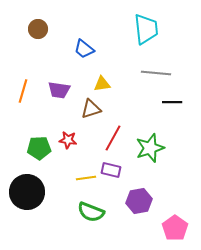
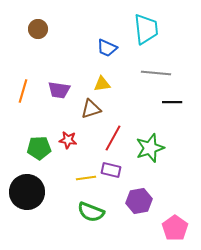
blue trapezoid: moved 23 px right, 1 px up; rotated 15 degrees counterclockwise
